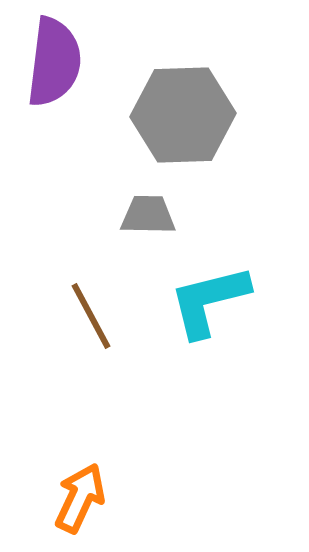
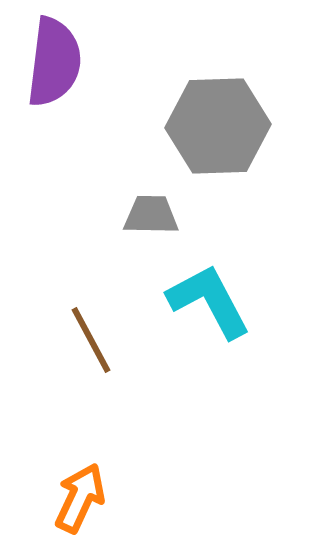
gray hexagon: moved 35 px right, 11 px down
gray trapezoid: moved 3 px right
cyan L-shape: rotated 76 degrees clockwise
brown line: moved 24 px down
